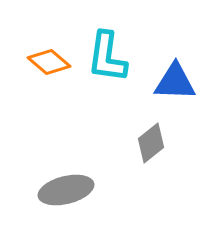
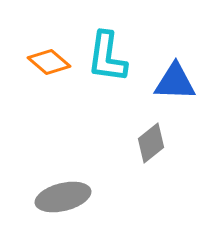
gray ellipse: moved 3 px left, 7 px down
